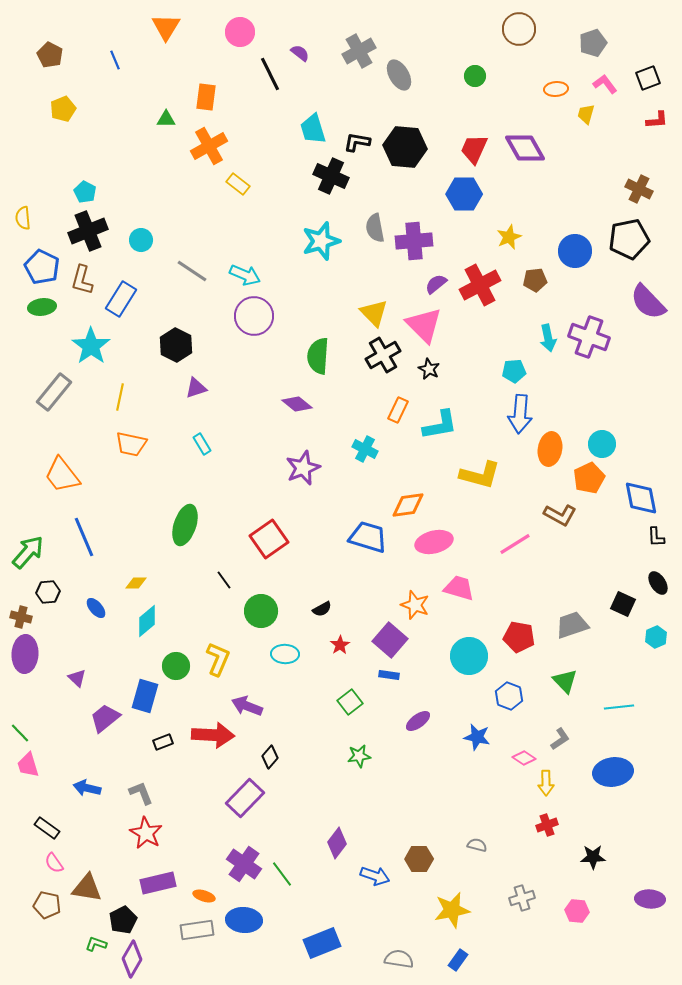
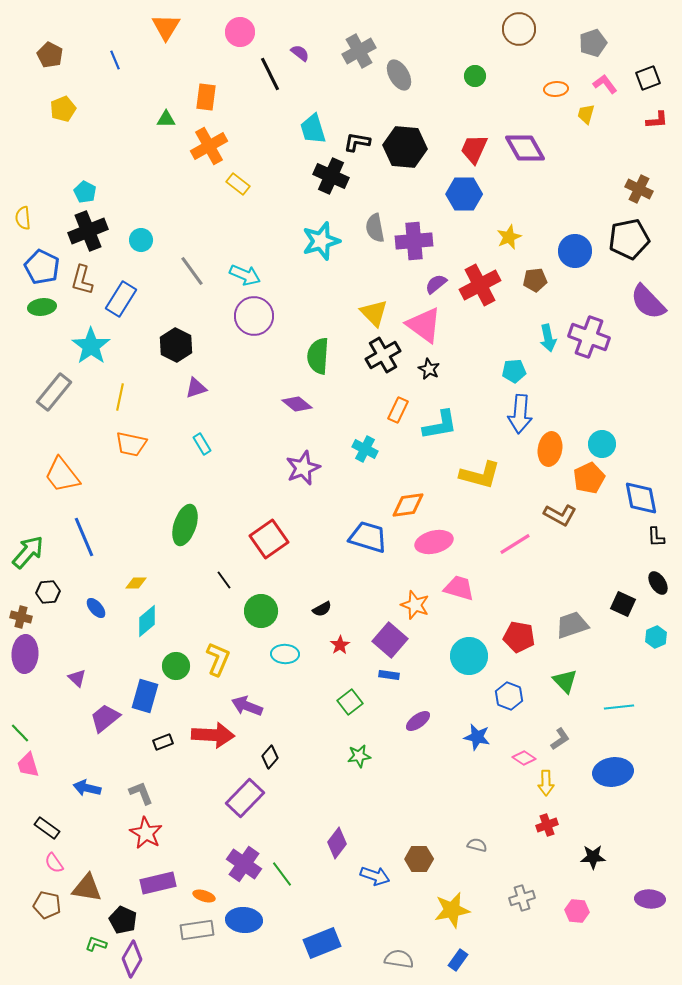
gray line at (192, 271): rotated 20 degrees clockwise
pink triangle at (424, 325): rotated 9 degrees counterclockwise
black pentagon at (123, 920): rotated 20 degrees counterclockwise
